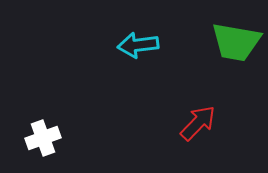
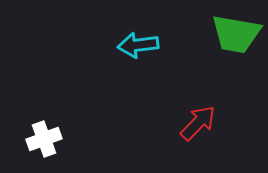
green trapezoid: moved 8 px up
white cross: moved 1 px right, 1 px down
